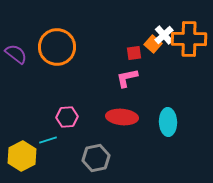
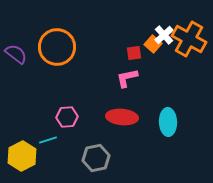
orange cross: rotated 28 degrees clockwise
